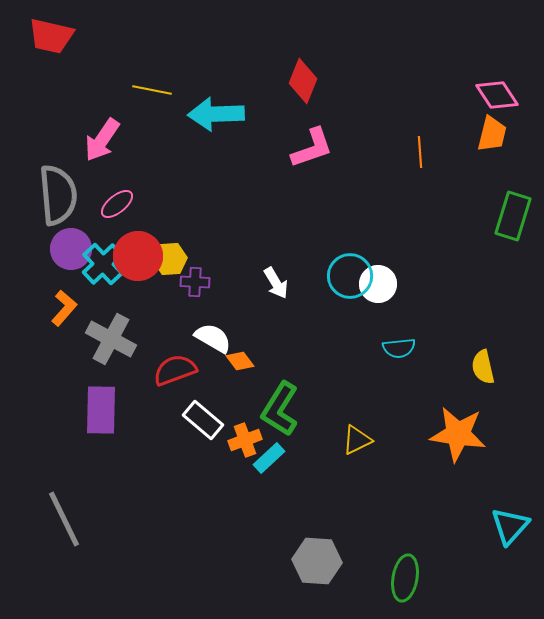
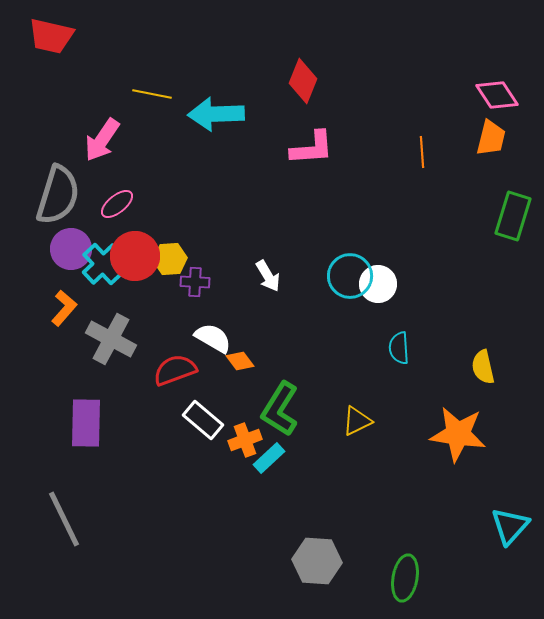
yellow line: moved 4 px down
orange trapezoid: moved 1 px left, 4 px down
pink L-shape: rotated 15 degrees clockwise
orange line: moved 2 px right
gray semicircle: rotated 22 degrees clockwise
red circle: moved 3 px left
white arrow: moved 8 px left, 7 px up
cyan semicircle: rotated 92 degrees clockwise
purple rectangle: moved 15 px left, 13 px down
yellow triangle: moved 19 px up
